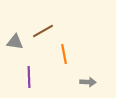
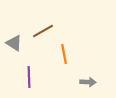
gray triangle: moved 1 px left, 1 px down; rotated 24 degrees clockwise
